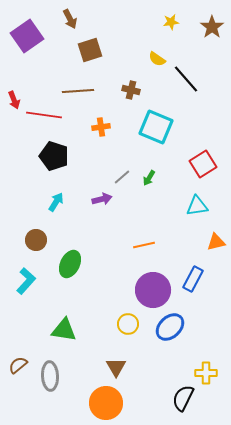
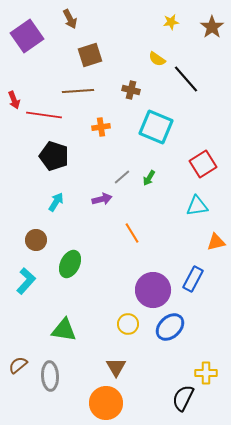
brown square: moved 5 px down
orange line: moved 12 px left, 12 px up; rotated 70 degrees clockwise
